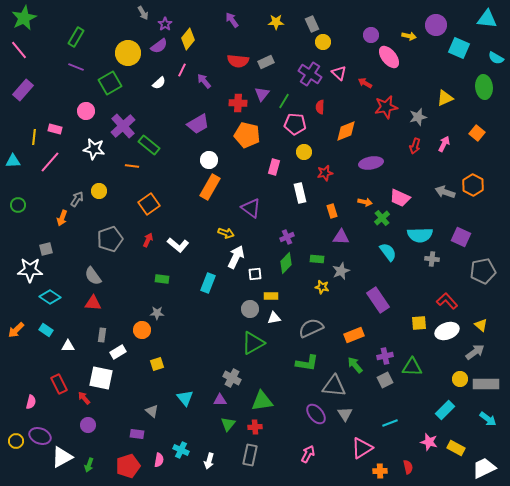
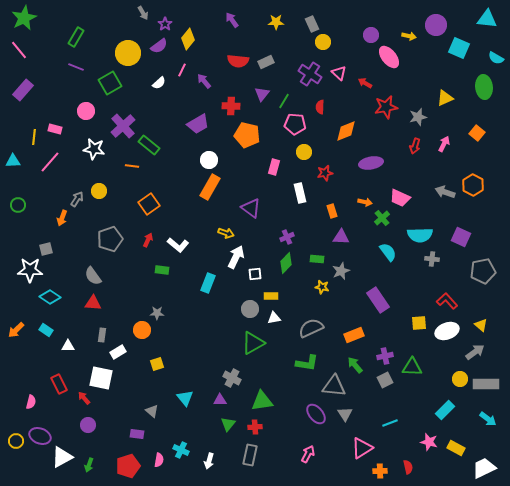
red cross at (238, 103): moved 7 px left, 3 px down
green rectangle at (162, 279): moved 9 px up
